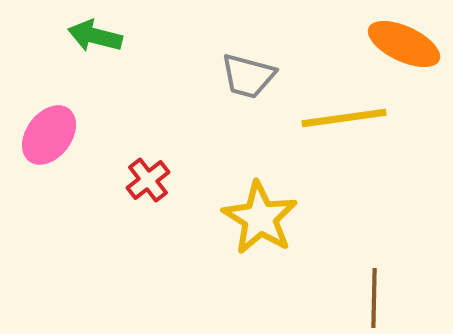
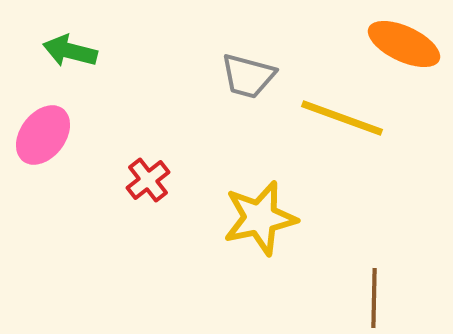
green arrow: moved 25 px left, 15 px down
yellow line: moved 2 px left; rotated 28 degrees clockwise
pink ellipse: moved 6 px left
yellow star: rotated 28 degrees clockwise
